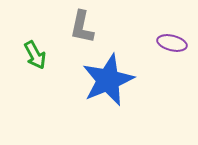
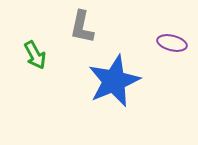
blue star: moved 6 px right, 1 px down
